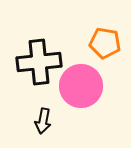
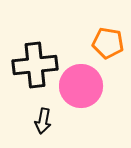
orange pentagon: moved 3 px right
black cross: moved 4 px left, 3 px down
